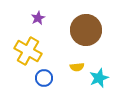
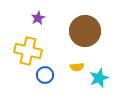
brown circle: moved 1 px left, 1 px down
yellow cross: rotated 16 degrees counterclockwise
blue circle: moved 1 px right, 3 px up
